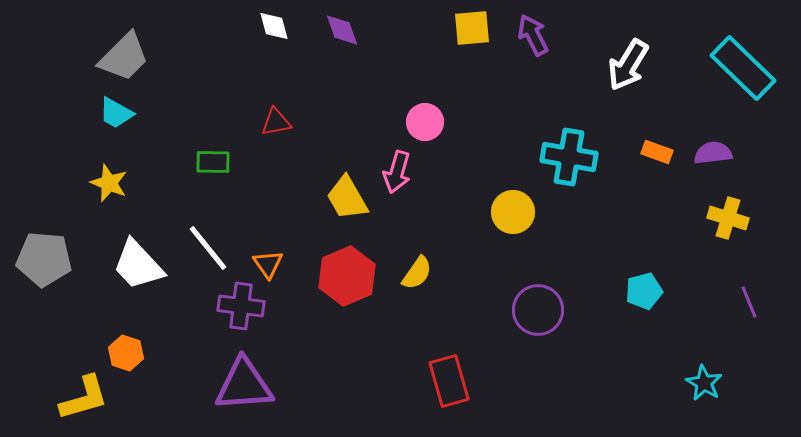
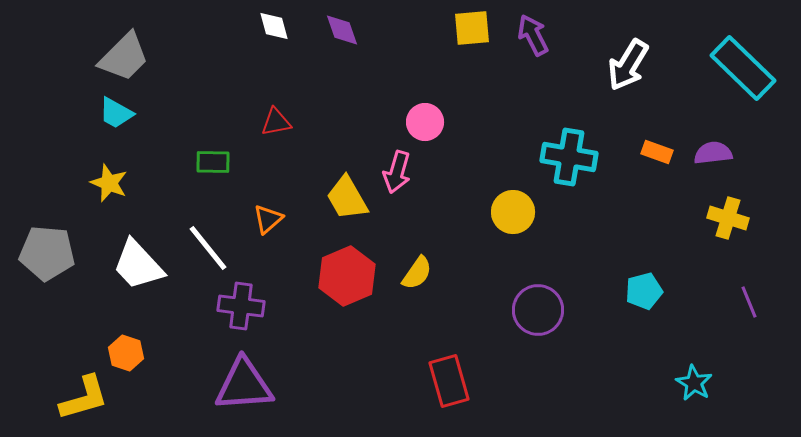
gray pentagon: moved 3 px right, 6 px up
orange triangle: moved 45 px up; rotated 24 degrees clockwise
cyan star: moved 10 px left
